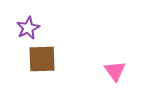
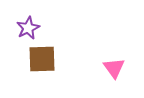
pink triangle: moved 1 px left, 3 px up
